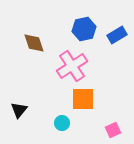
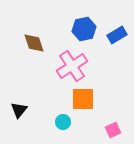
cyan circle: moved 1 px right, 1 px up
